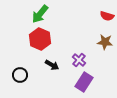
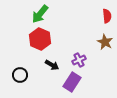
red semicircle: rotated 112 degrees counterclockwise
brown star: rotated 21 degrees clockwise
purple cross: rotated 24 degrees clockwise
purple rectangle: moved 12 px left
